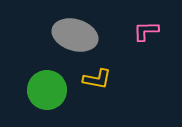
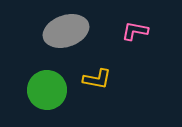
pink L-shape: moved 11 px left; rotated 12 degrees clockwise
gray ellipse: moved 9 px left, 4 px up; rotated 36 degrees counterclockwise
